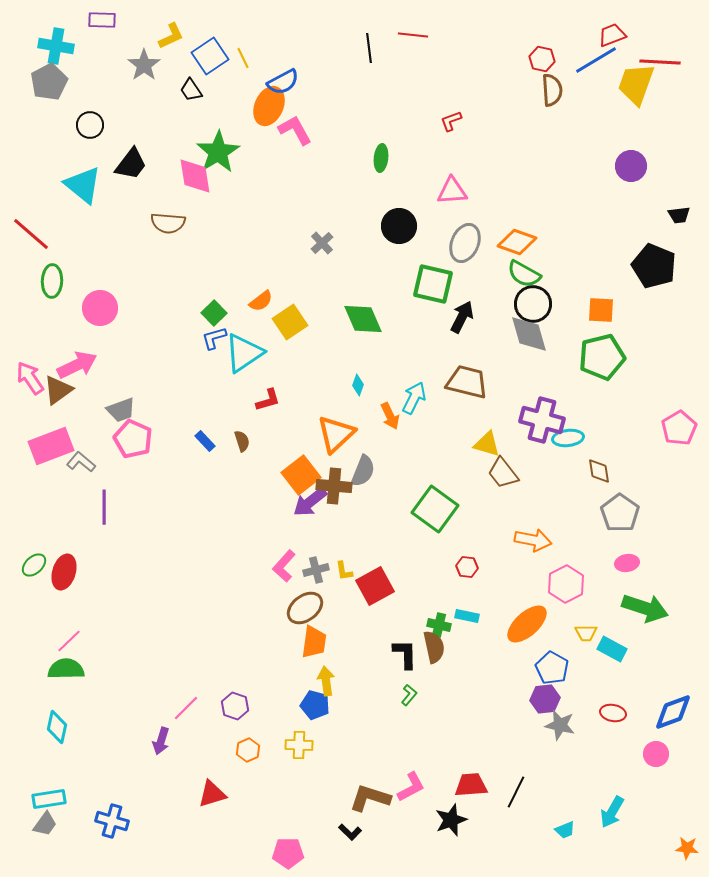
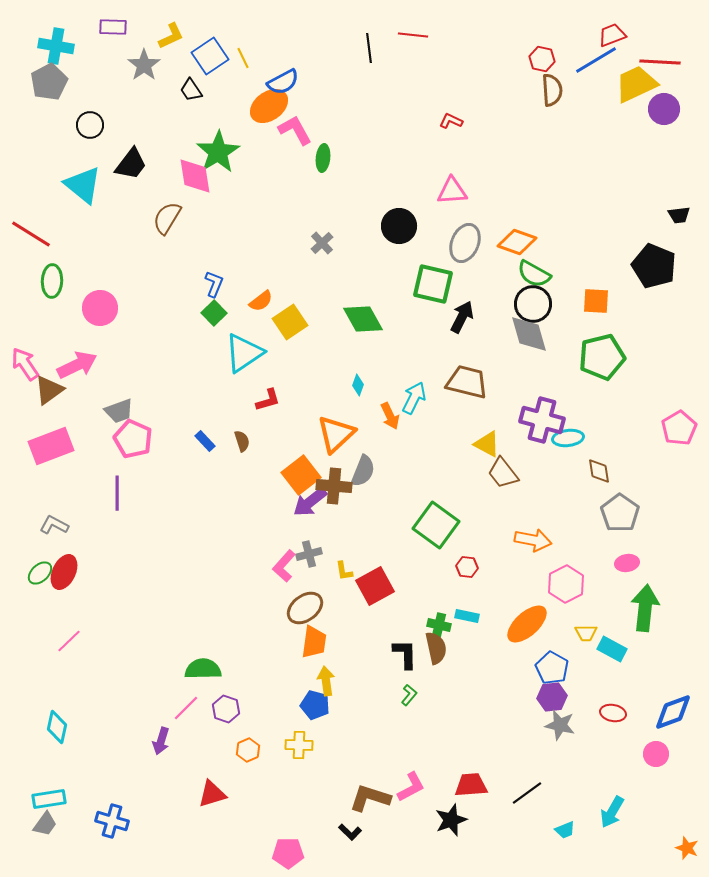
purple rectangle at (102, 20): moved 11 px right, 7 px down
yellow trapezoid at (636, 84): rotated 45 degrees clockwise
orange ellipse at (269, 106): rotated 30 degrees clockwise
red L-shape at (451, 121): rotated 45 degrees clockwise
green ellipse at (381, 158): moved 58 px left
purple circle at (631, 166): moved 33 px right, 57 px up
brown semicircle at (168, 223): moved 1 px left, 5 px up; rotated 116 degrees clockwise
red line at (31, 234): rotated 9 degrees counterclockwise
green semicircle at (524, 274): moved 10 px right
orange square at (601, 310): moved 5 px left, 9 px up
green diamond at (363, 319): rotated 6 degrees counterclockwise
blue L-shape at (214, 338): moved 54 px up; rotated 128 degrees clockwise
pink arrow at (30, 378): moved 5 px left, 14 px up
brown triangle at (58, 390): moved 9 px left
gray trapezoid at (121, 410): moved 2 px left, 1 px down
yellow triangle at (487, 444): rotated 12 degrees clockwise
gray L-shape at (81, 462): moved 27 px left, 63 px down; rotated 12 degrees counterclockwise
purple line at (104, 507): moved 13 px right, 14 px up
green square at (435, 509): moved 1 px right, 16 px down
green ellipse at (34, 565): moved 6 px right, 8 px down
gray cross at (316, 570): moved 7 px left, 16 px up
red ellipse at (64, 572): rotated 8 degrees clockwise
green arrow at (645, 608): rotated 102 degrees counterclockwise
brown semicircle at (434, 647): moved 2 px right, 1 px down
green semicircle at (66, 669): moved 137 px right
purple hexagon at (545, 699): moved 7 px right, 2 px up
purple hexagon at (235, 706): moved 9 px left, 3 px down
black line at (516, 792): moved 11 px right, 1 px down; rotated 28 degrees clockwise
orange star at (687, 848): rotated 15 degrees clockwise
